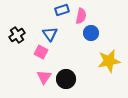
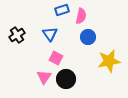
blue circle: moved 3 px left, 4 px down
pink square: moved 15 px right, 6 px down
